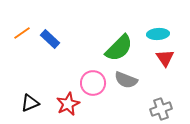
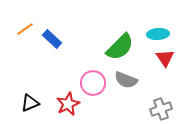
orange line: moved 3 px right, 4 px up
blue rectangle: moved 2 px right
green semicircle: moved 1 px right, 1 px up
